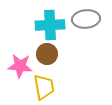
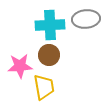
brown circle: moved 2 px right, 1 px down
pink star: rotated 10 degrees counterclockwise
